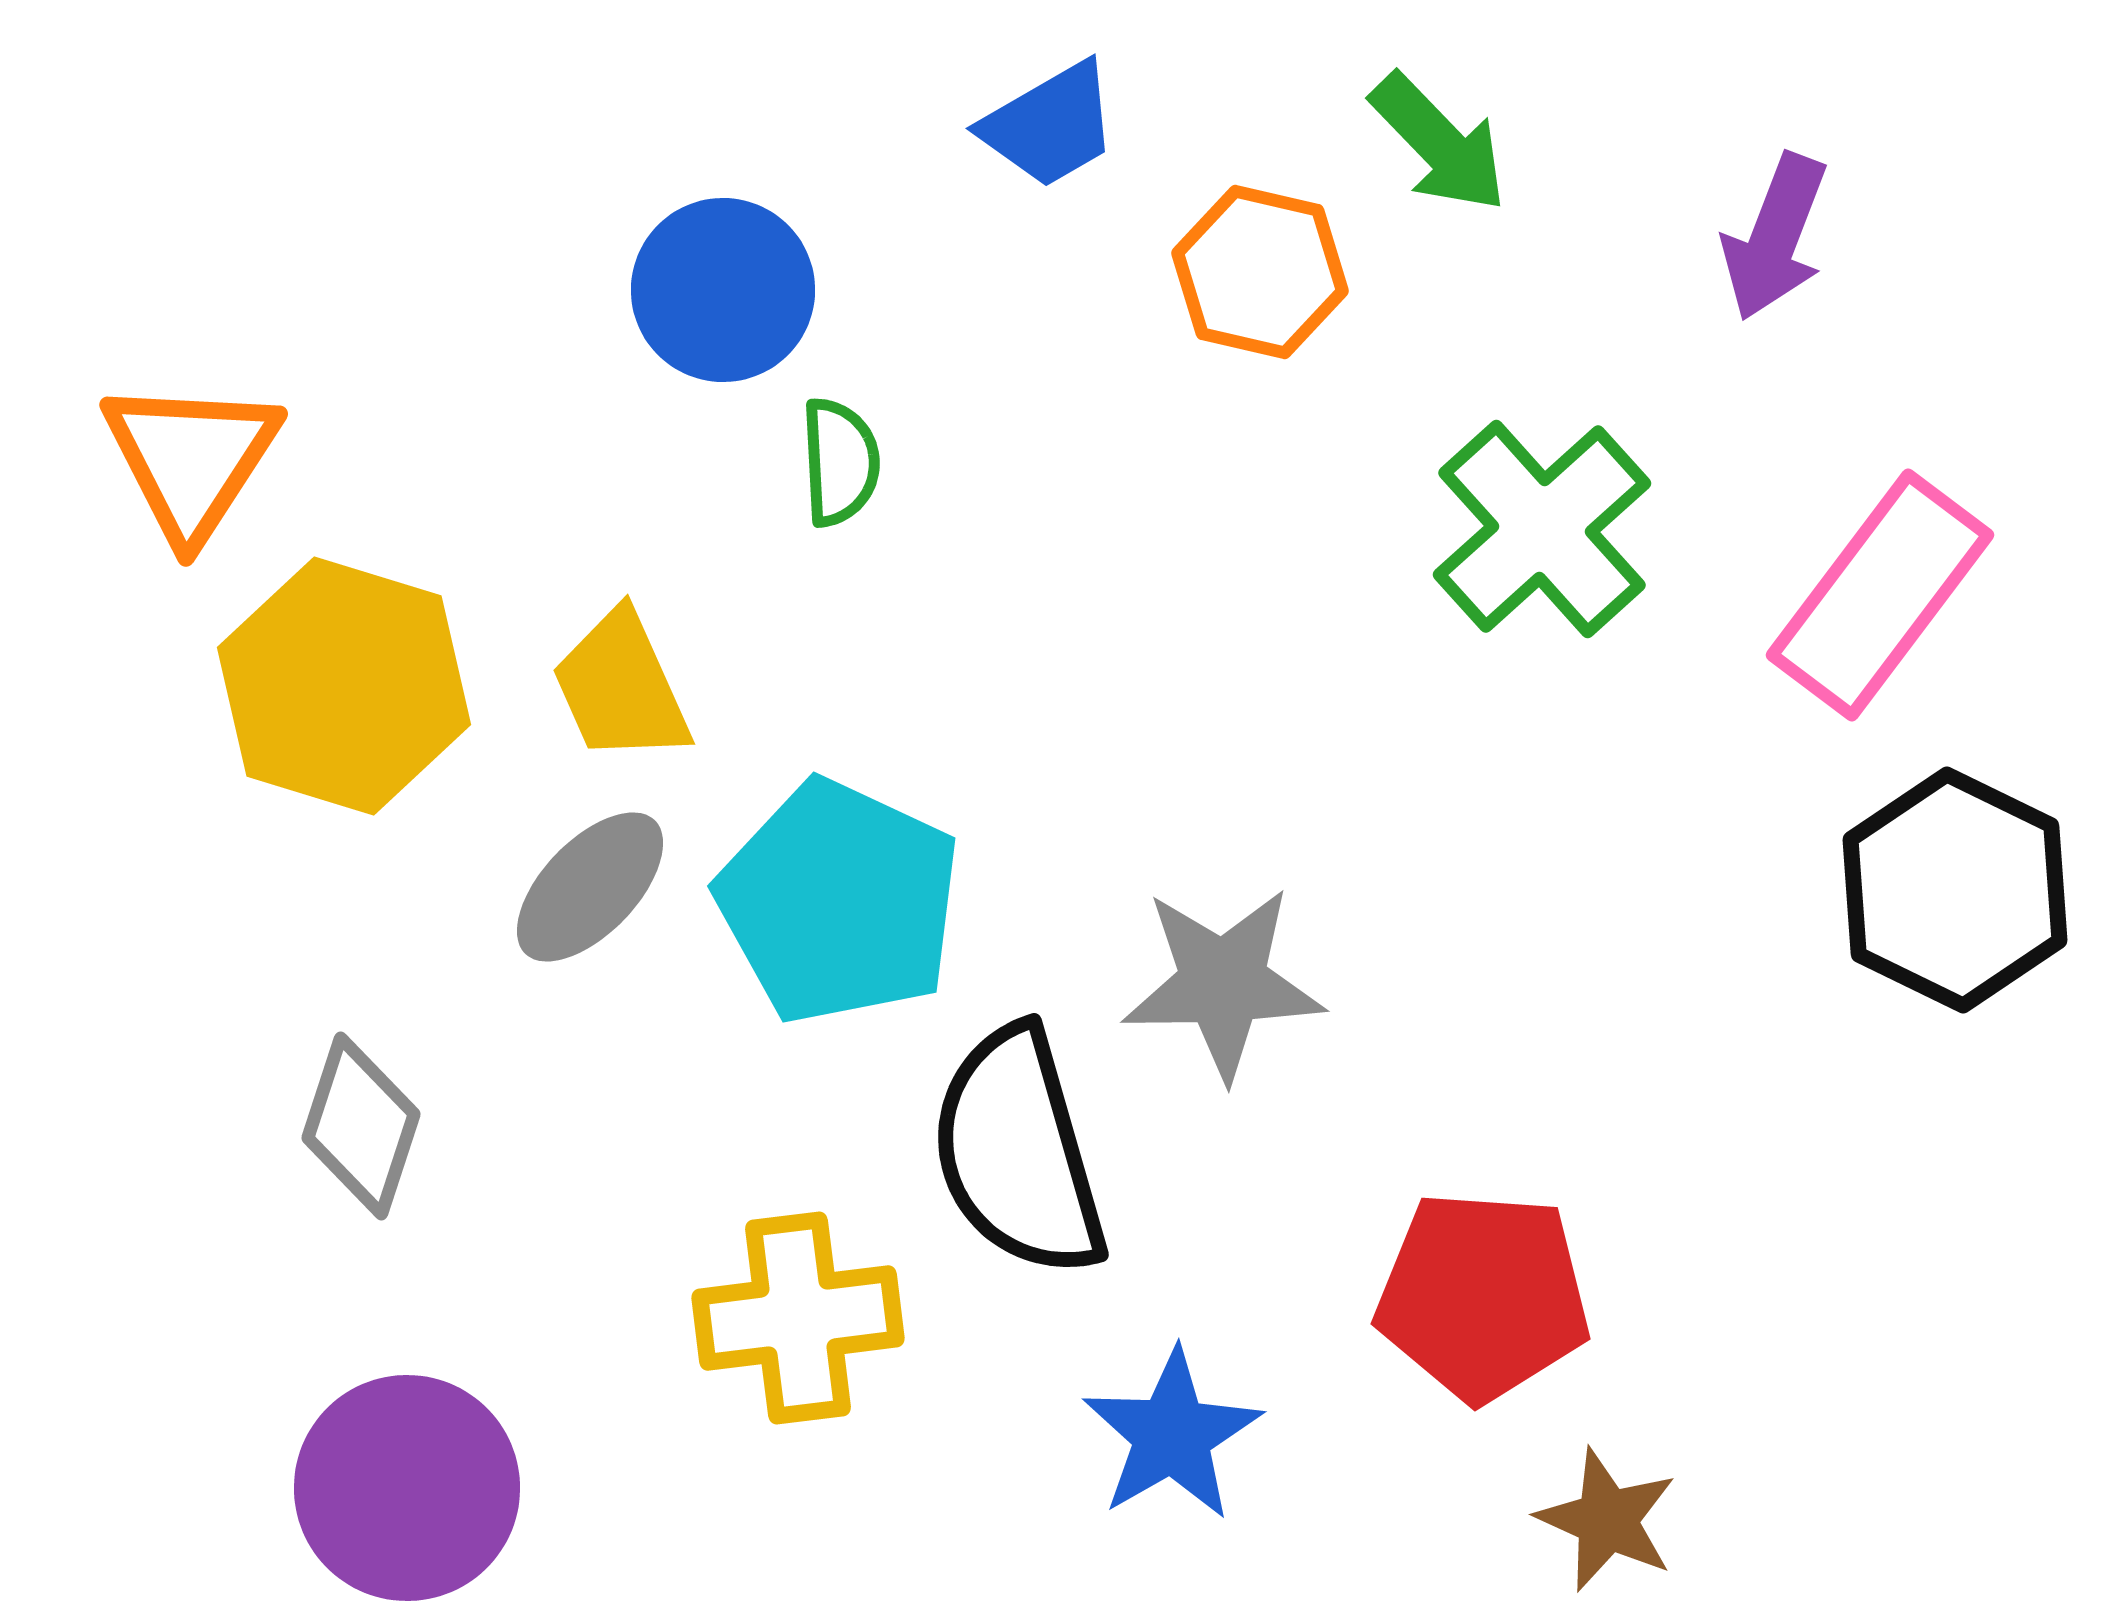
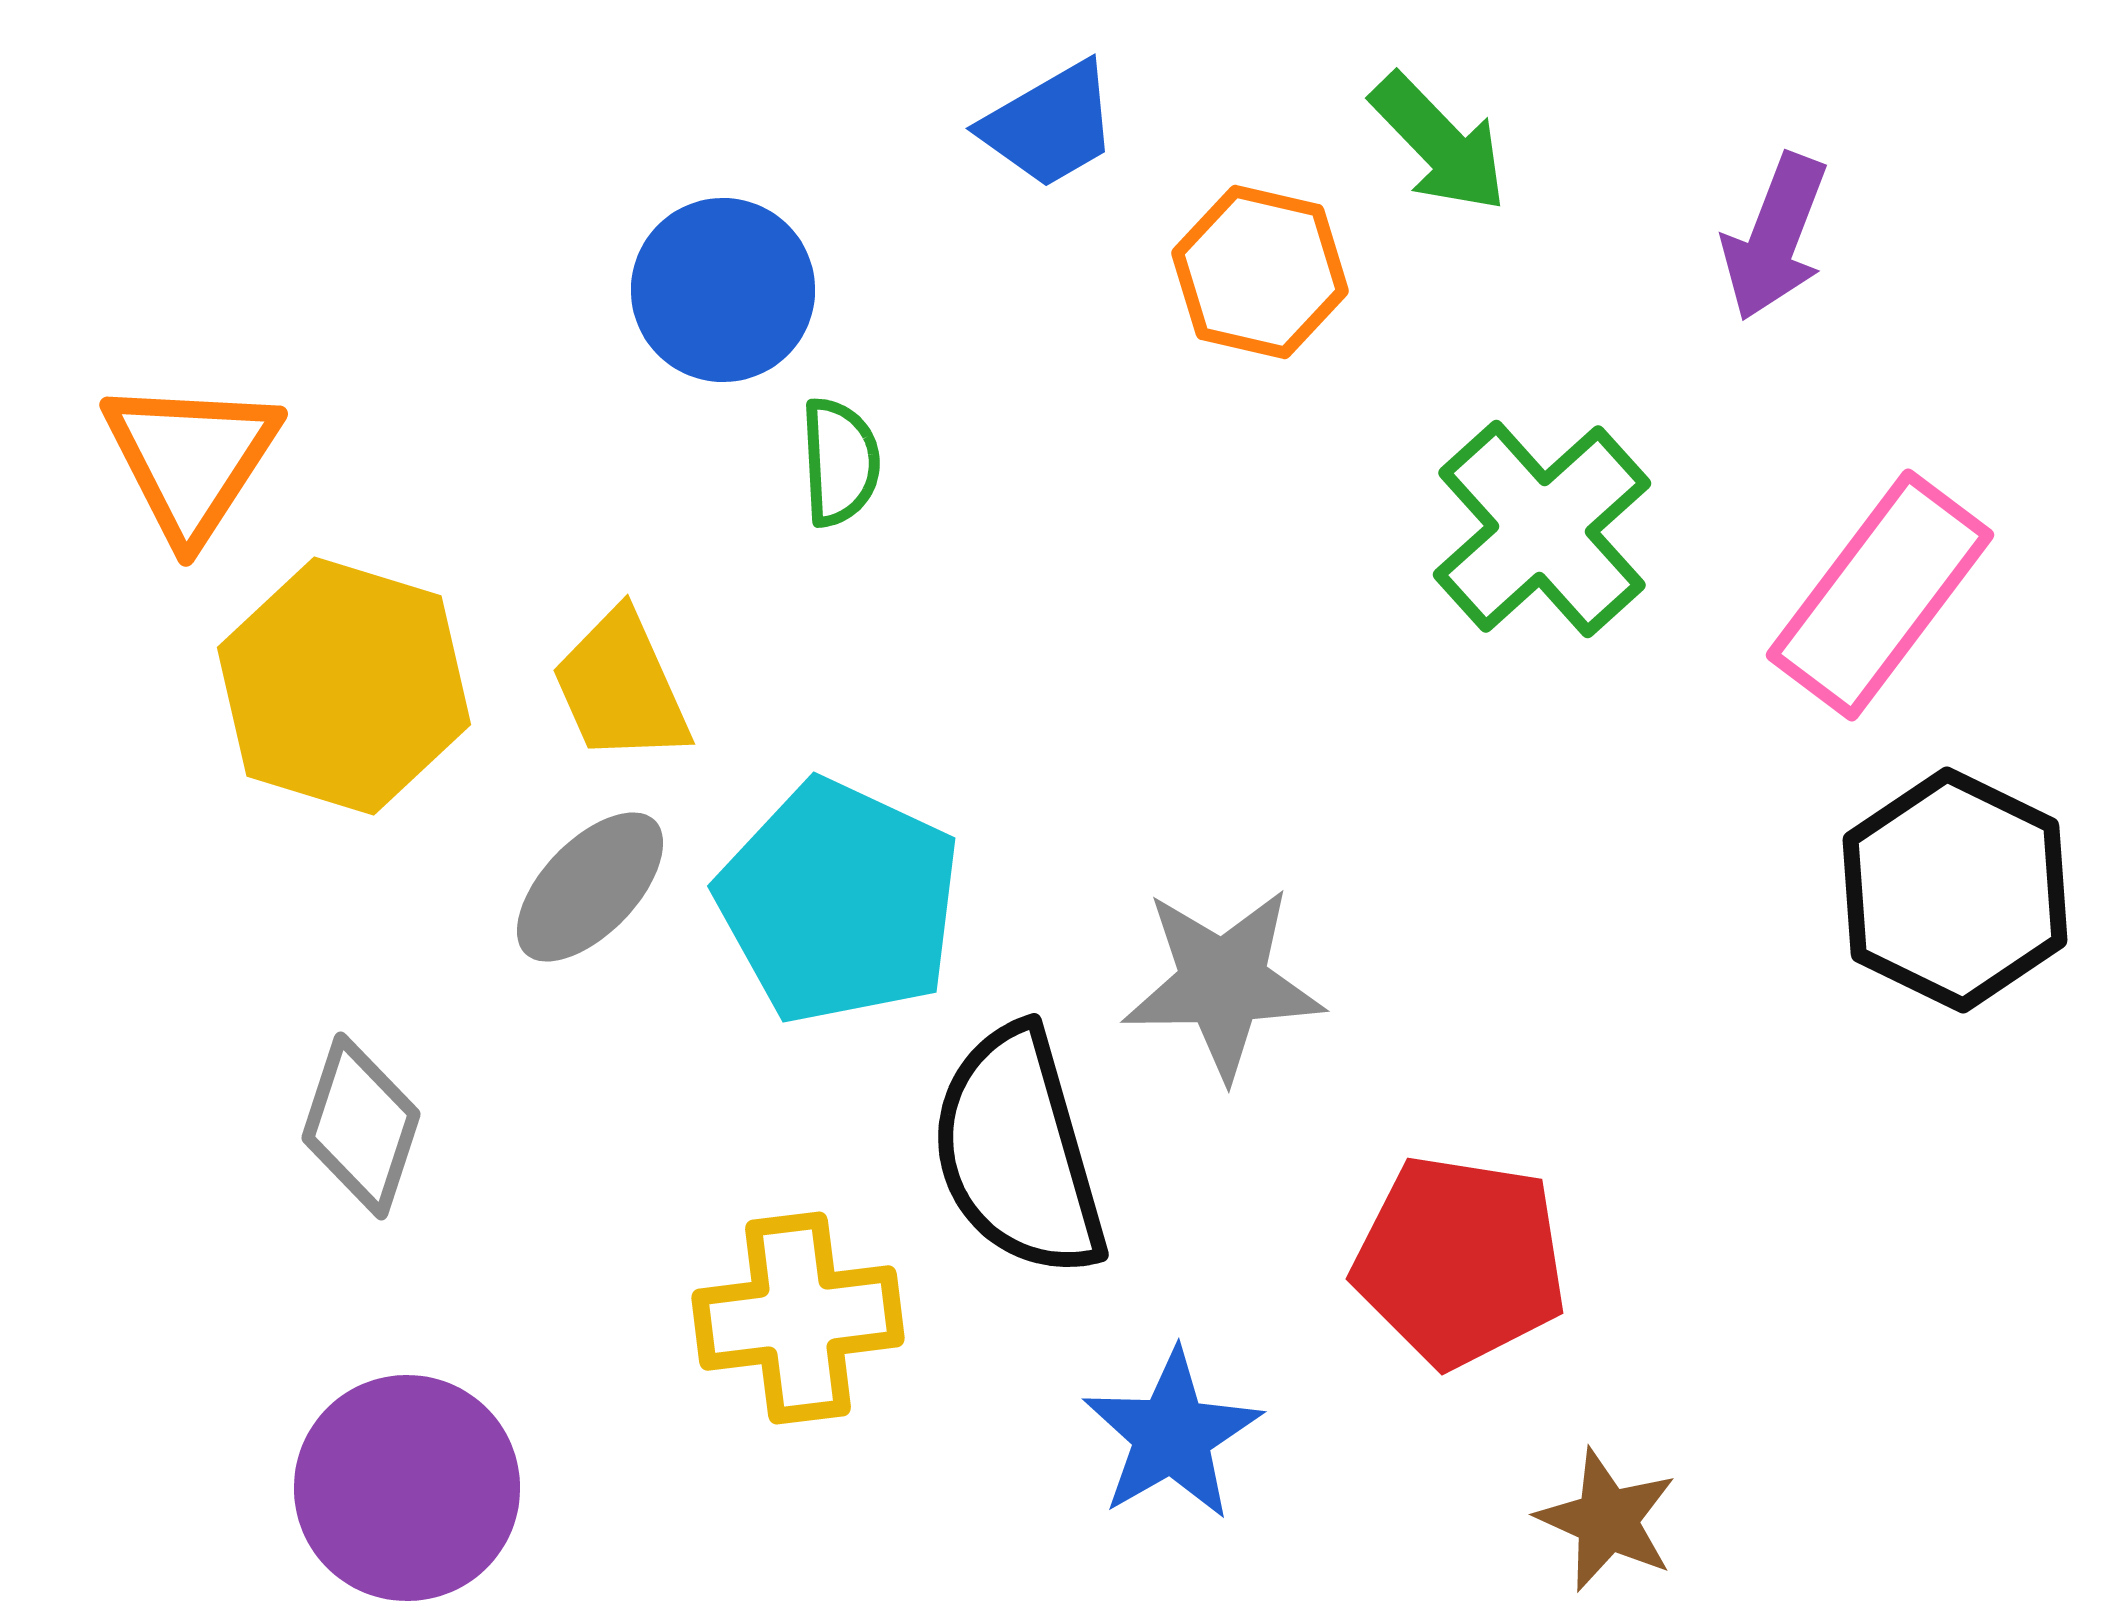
red pentagon: moved 23 px left, 35 px up; rotated 5 degrees clockwise
